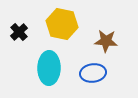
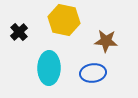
yellow hexagon: moved 2 px right, 4 px up
